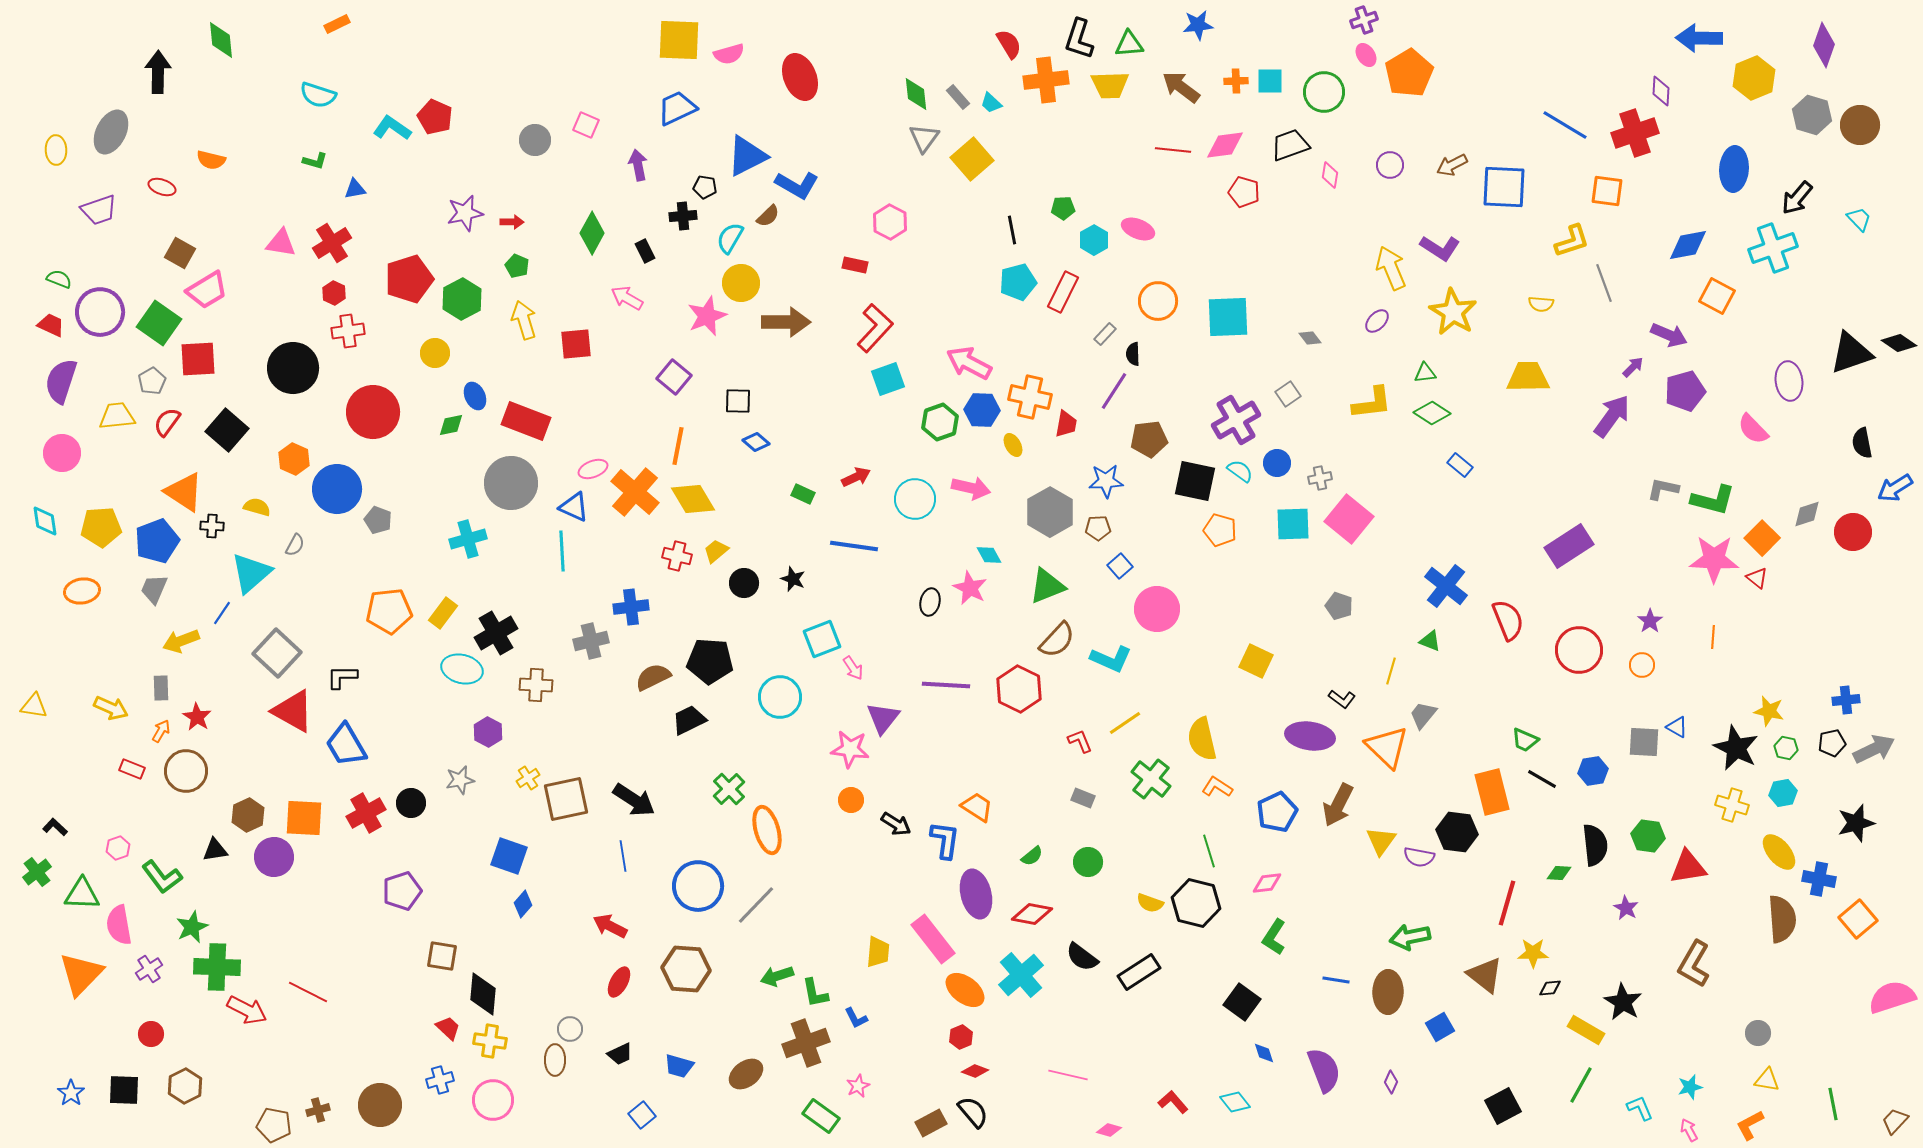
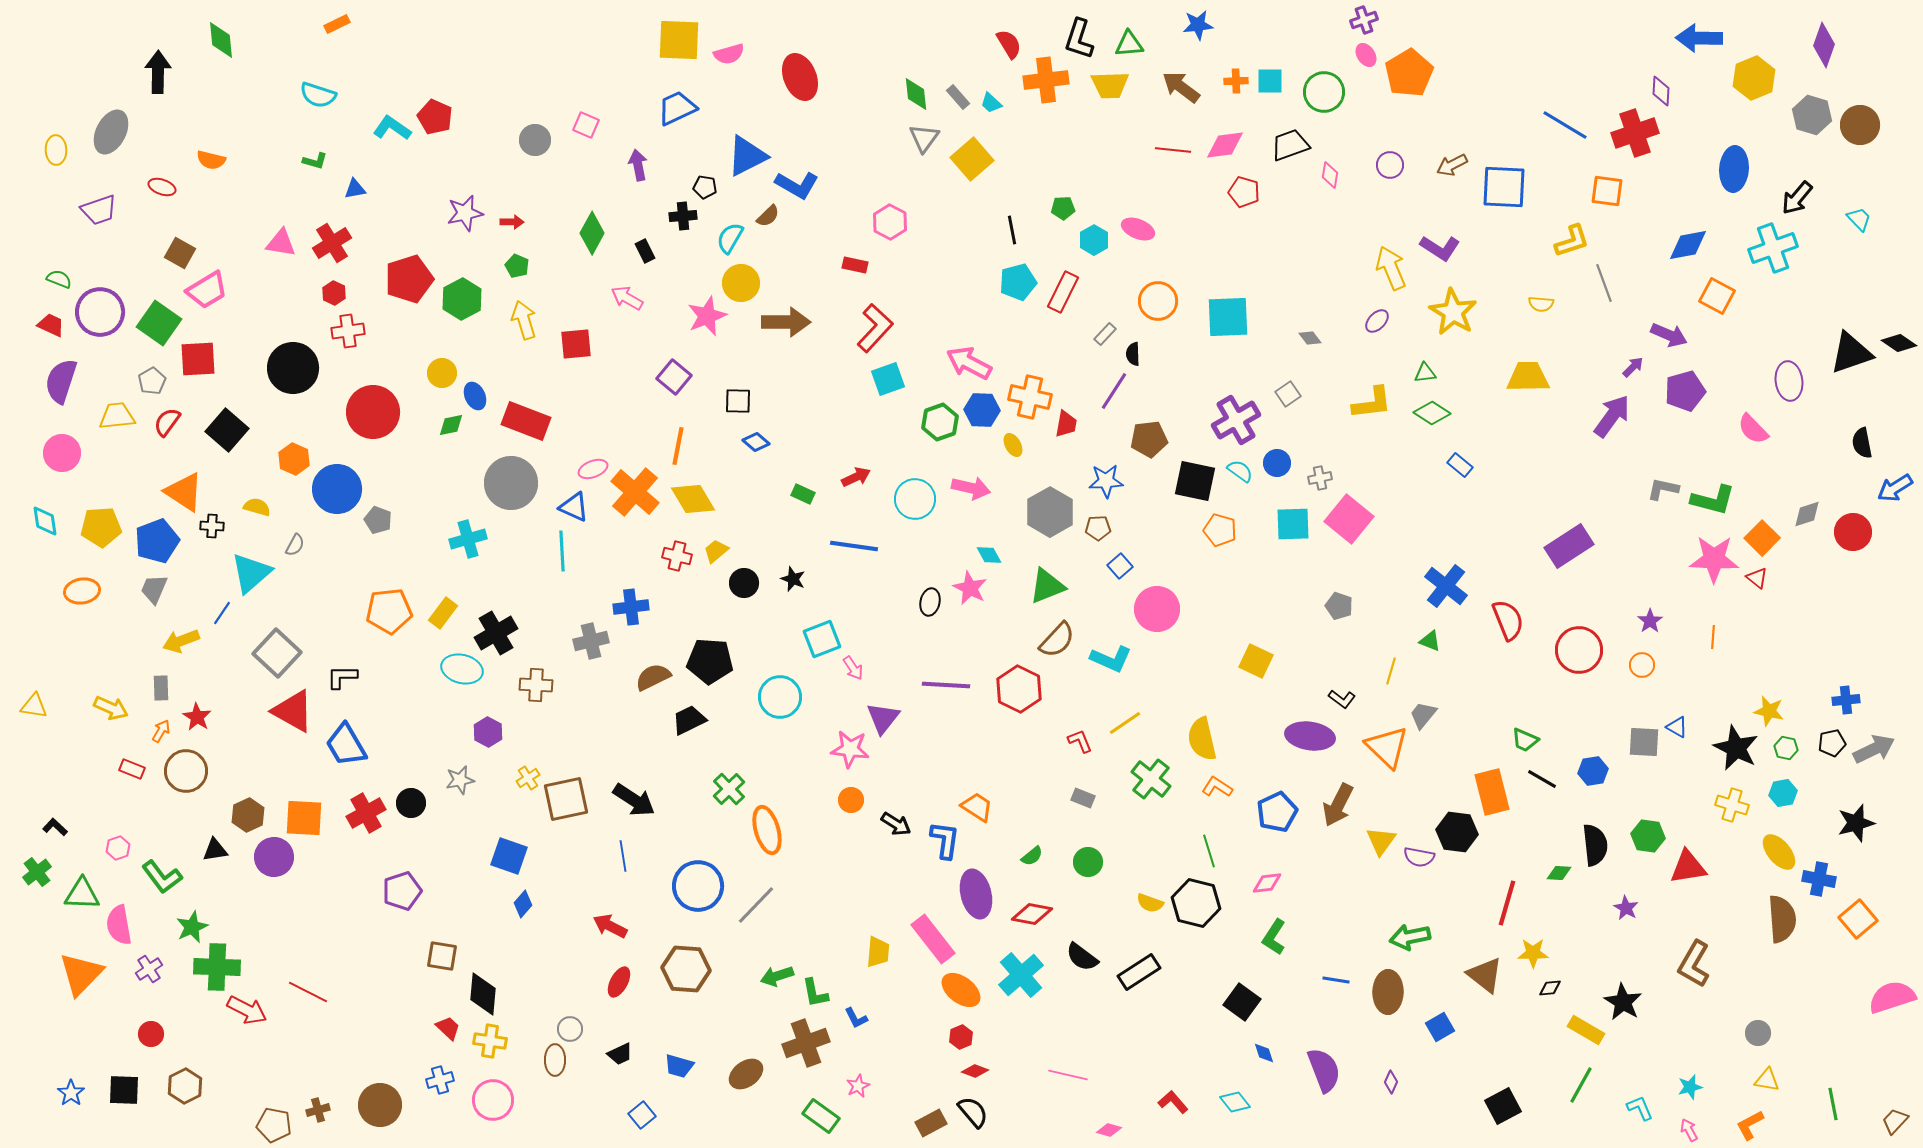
yellow circle at (435, 353): moved 7 px right, 20 px down
orange ellipse at (965, 990): moved 4 px left
